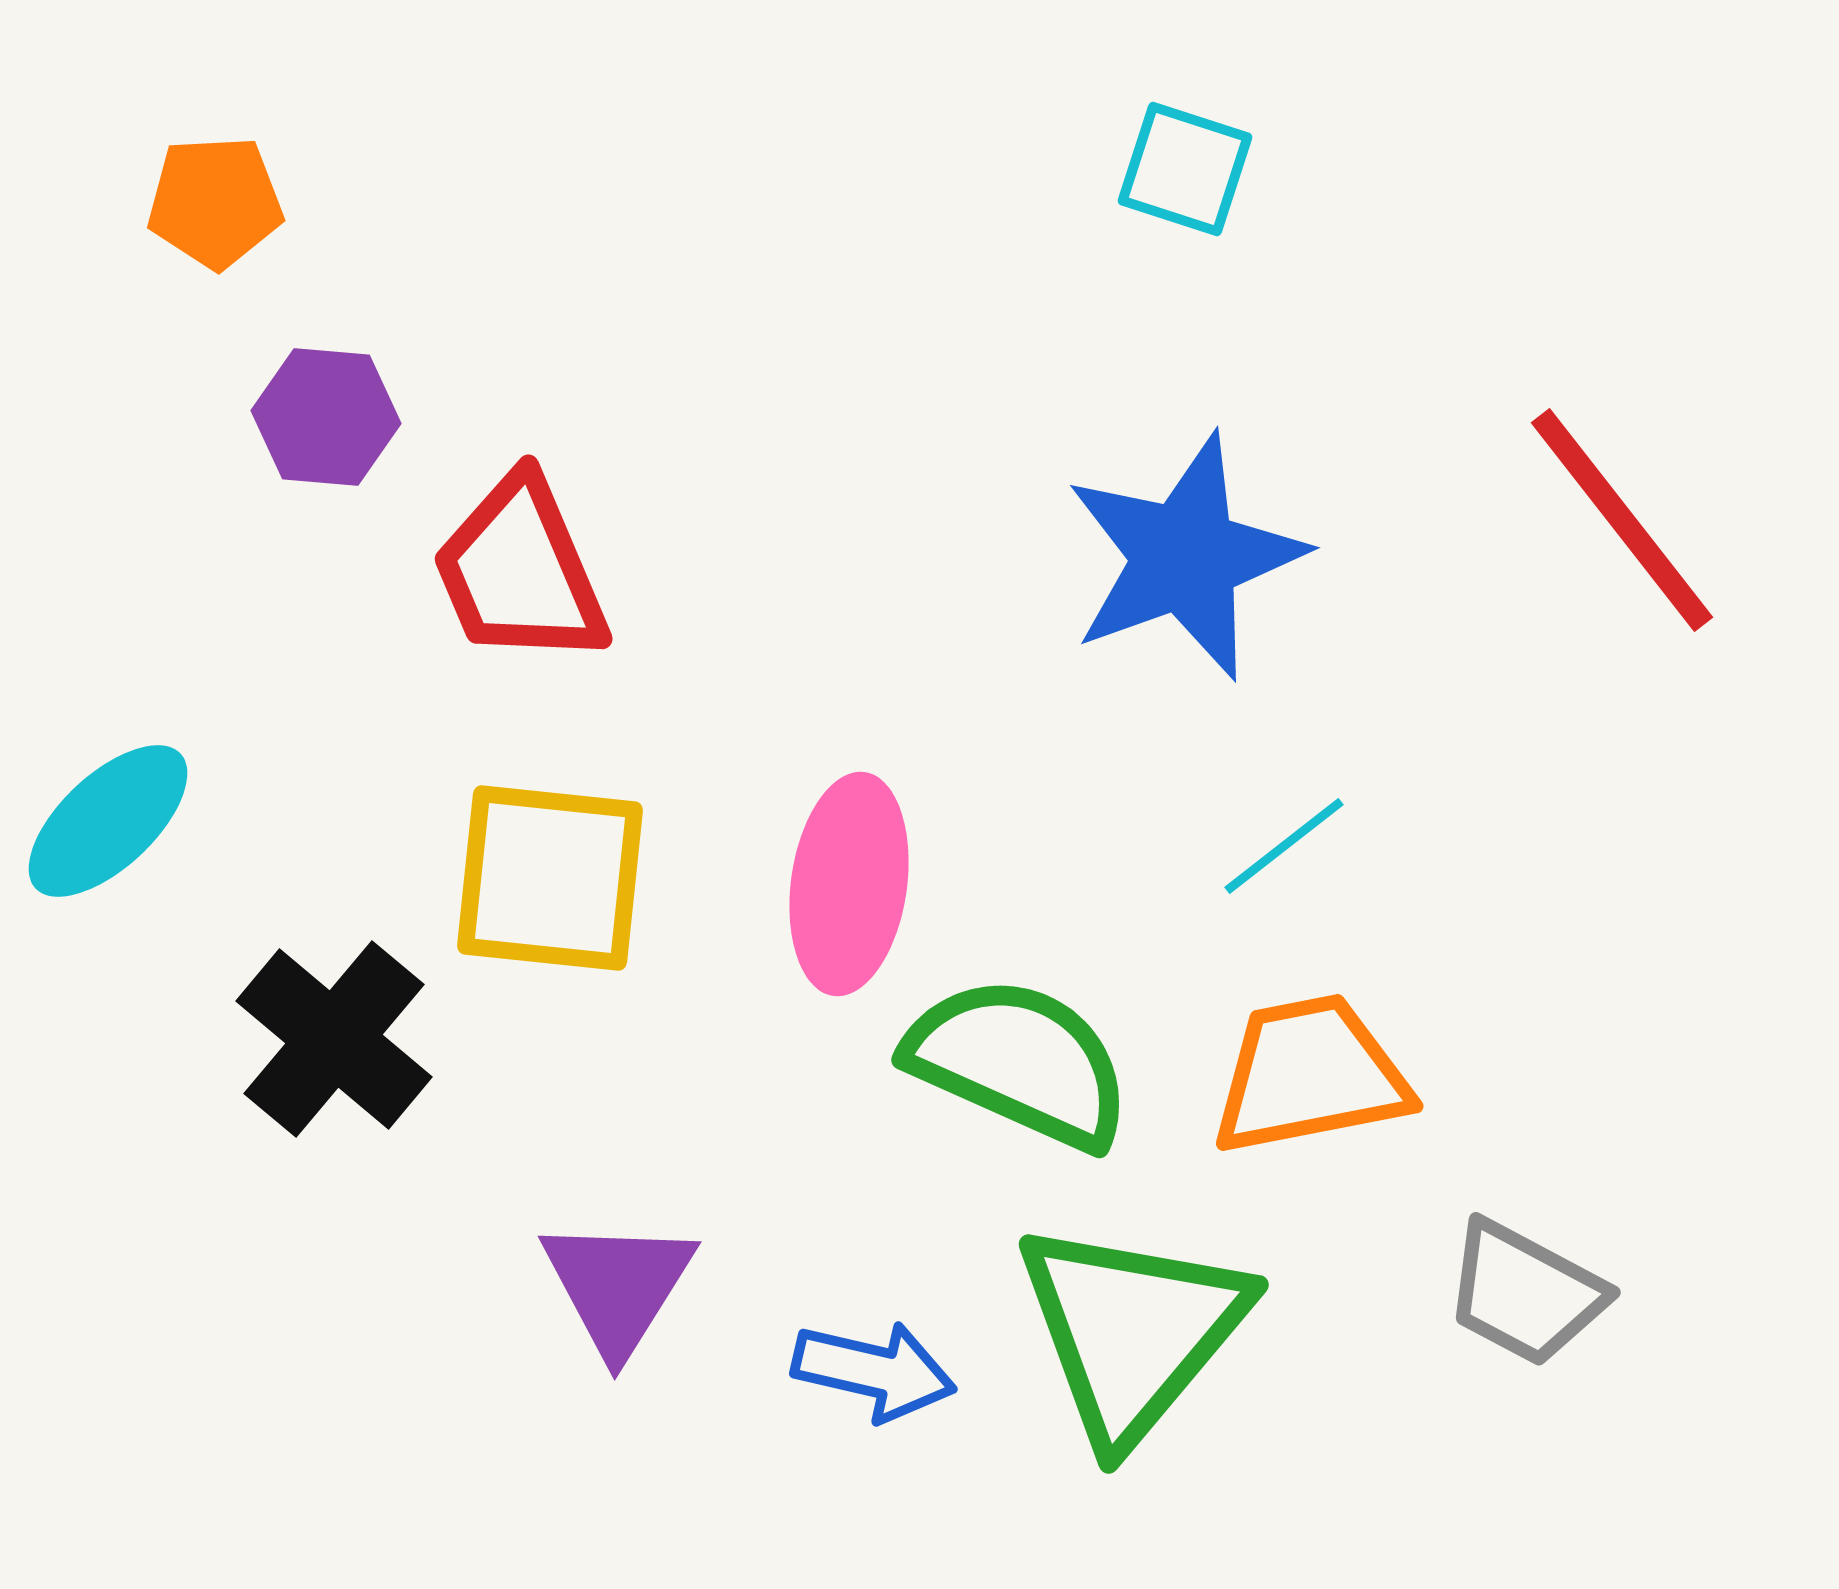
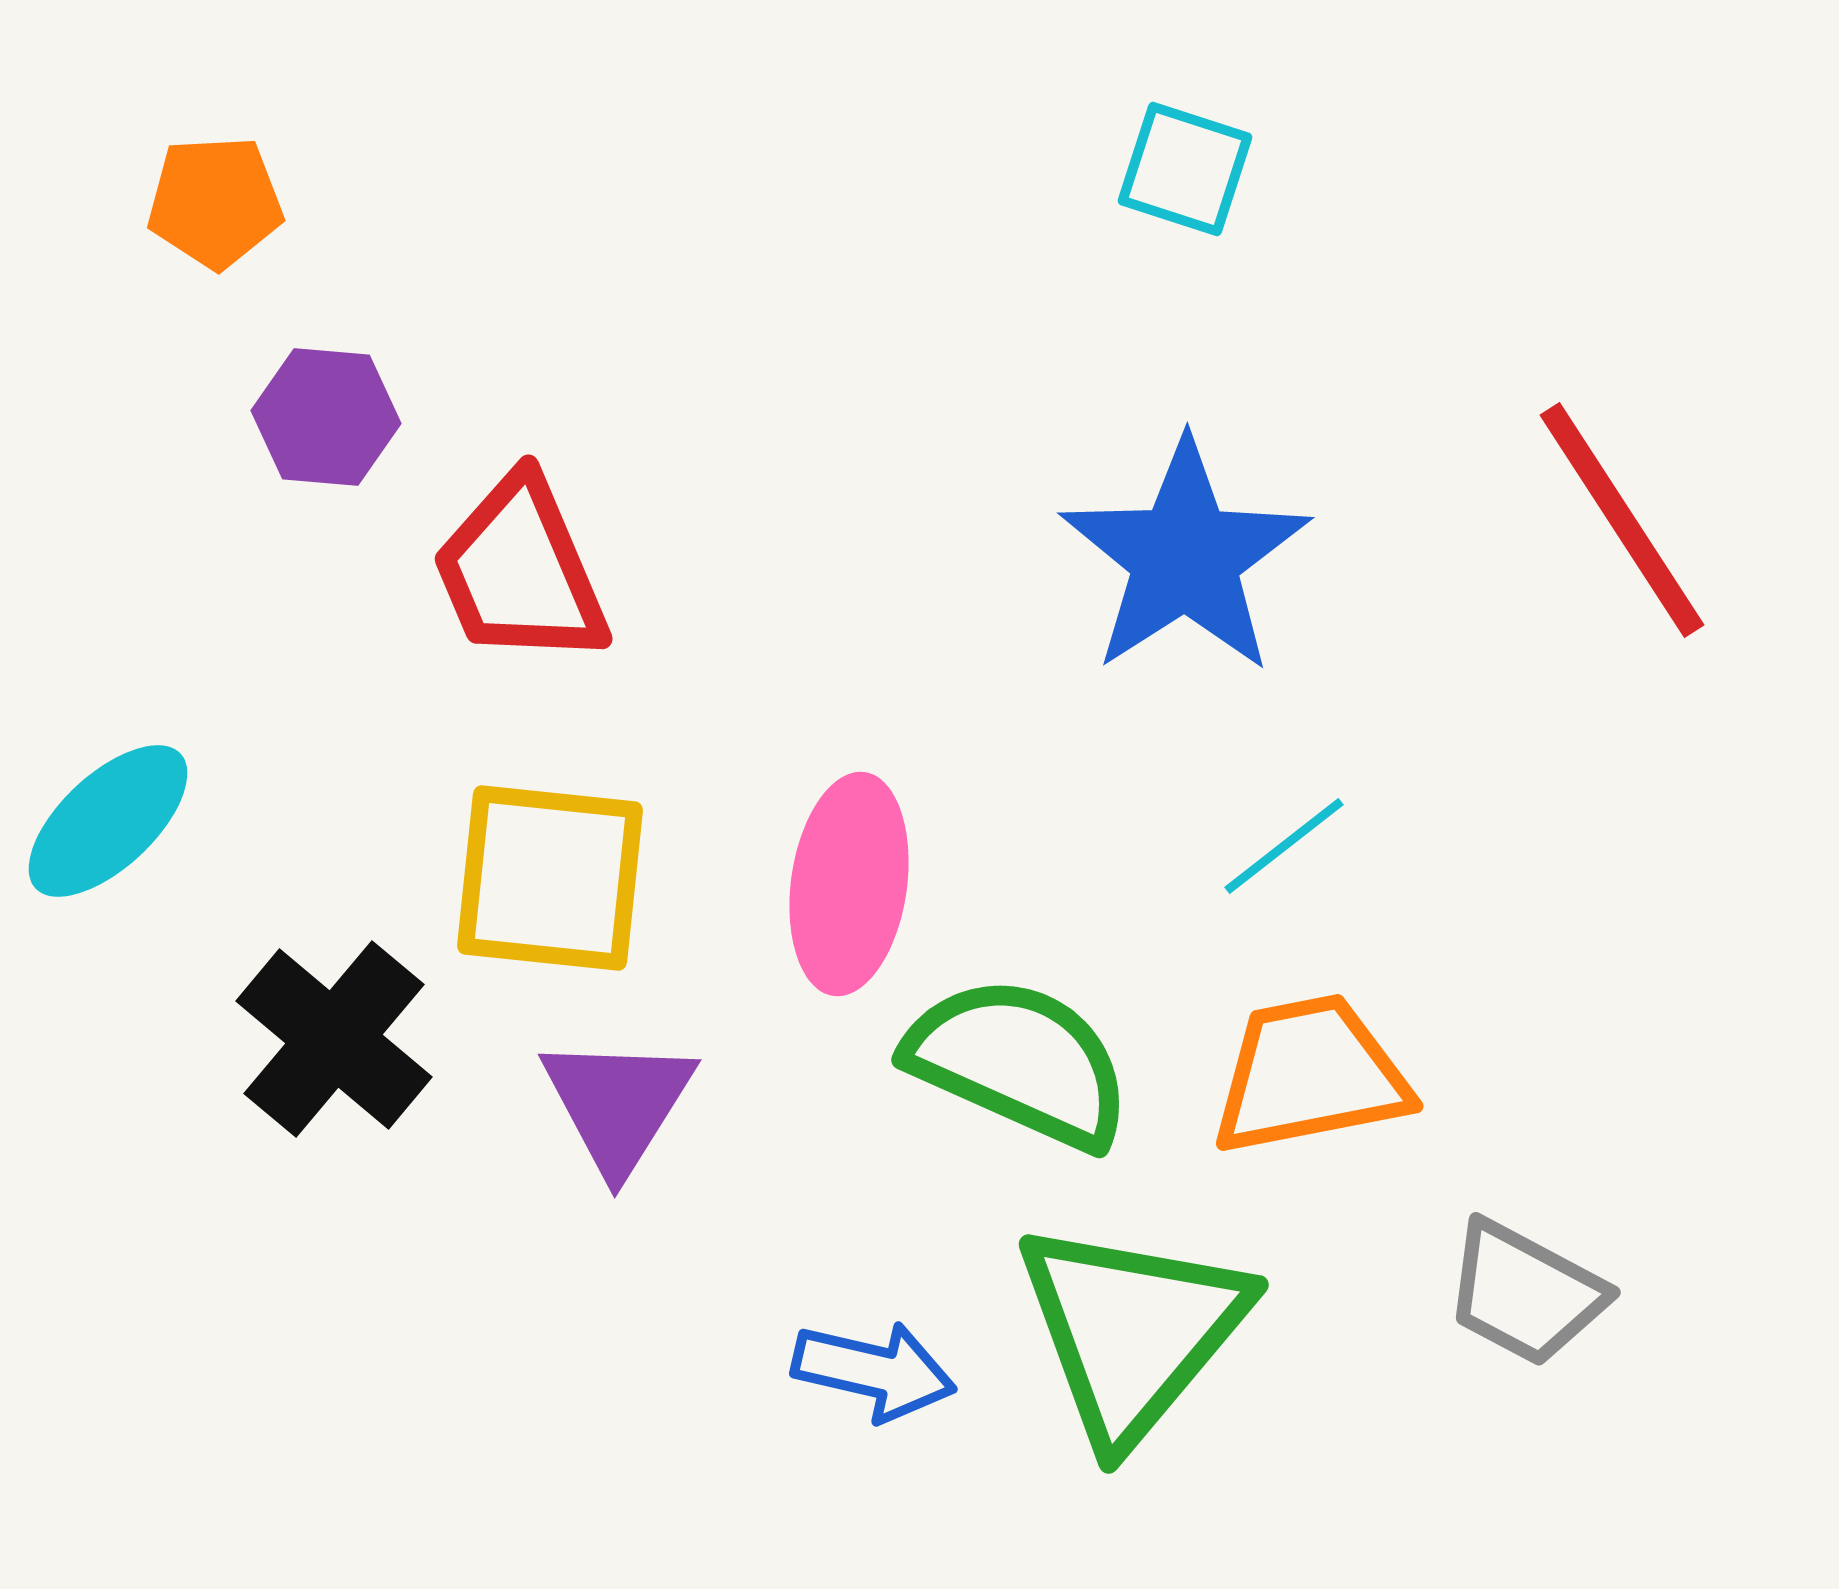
red line: rotated 5 degrees clockwise
blue star: rotated 13 degrees counterclockwise
purple triangle: moved 182 px up
